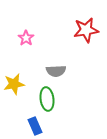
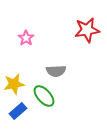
red star: moved 1 px right
green ellipse: moved 3 px left, 3 px up; rotated 35 degrees counterclockwise
blue rectangle: moved 17 px left, 15 px up; rotated 72 degrees clockwise
